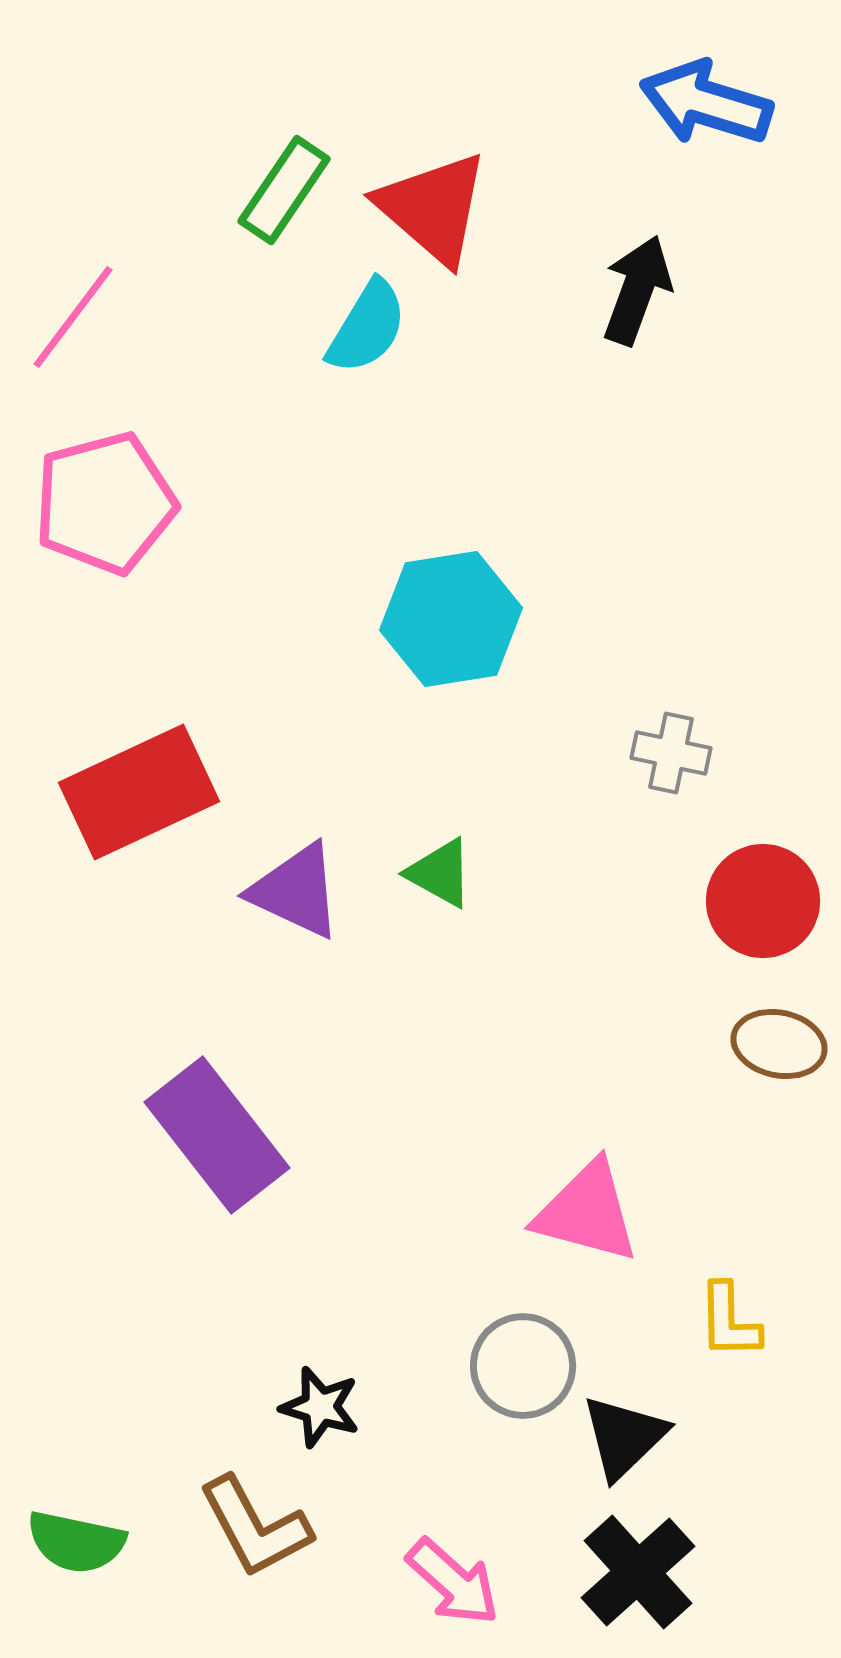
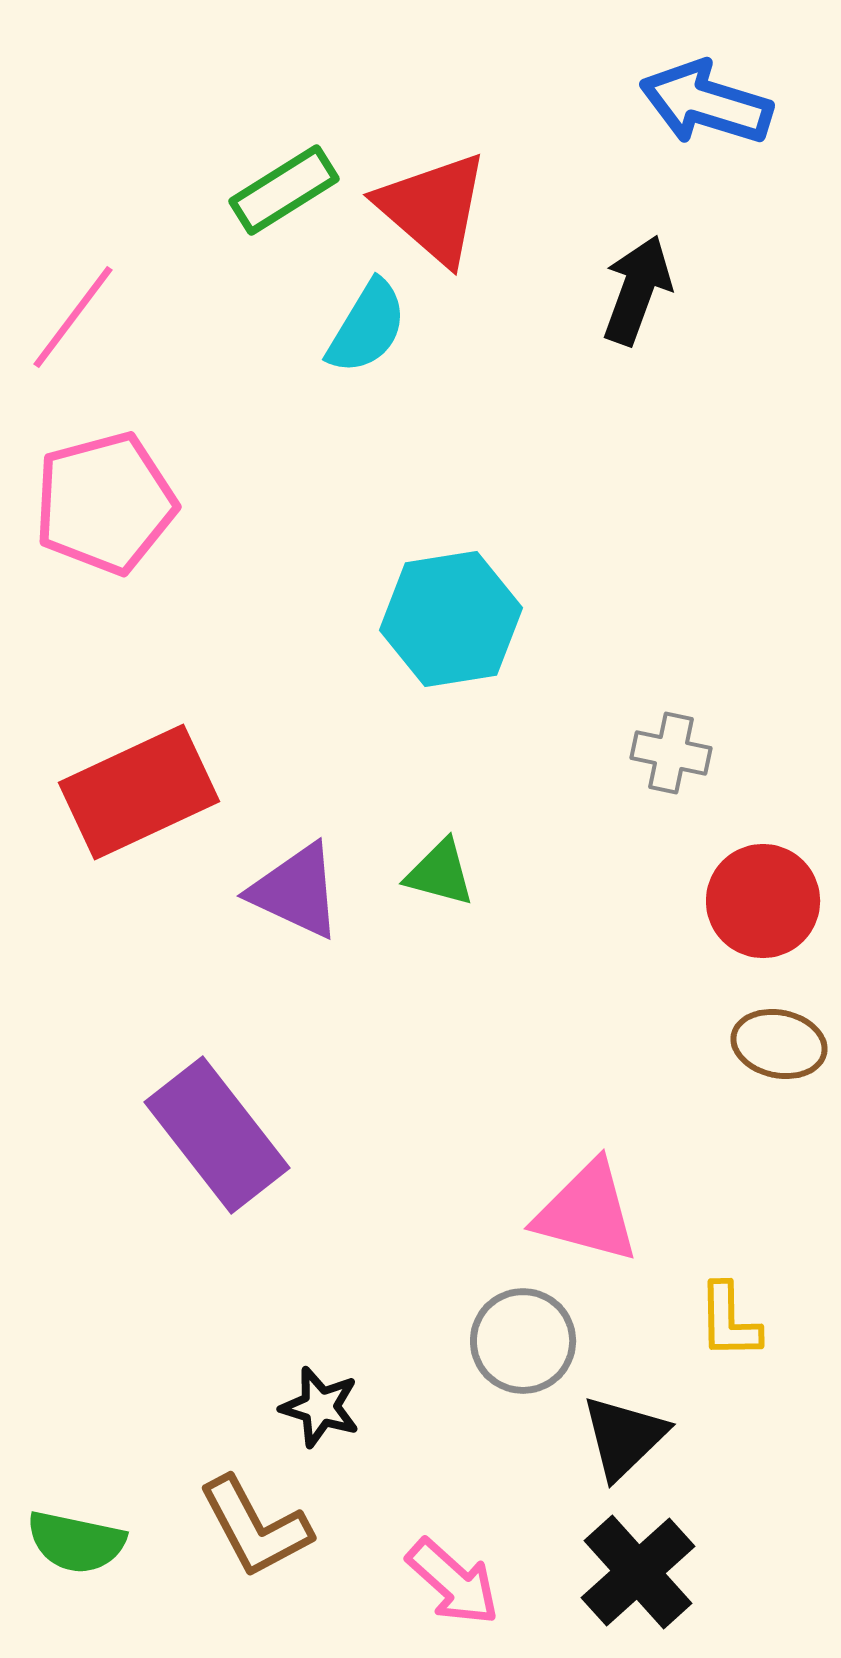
green rectangle: rotated 24 degrees clockwise
green triangle: rotated 14 degrees counterclockwise
gray circle: moved 25 px up
